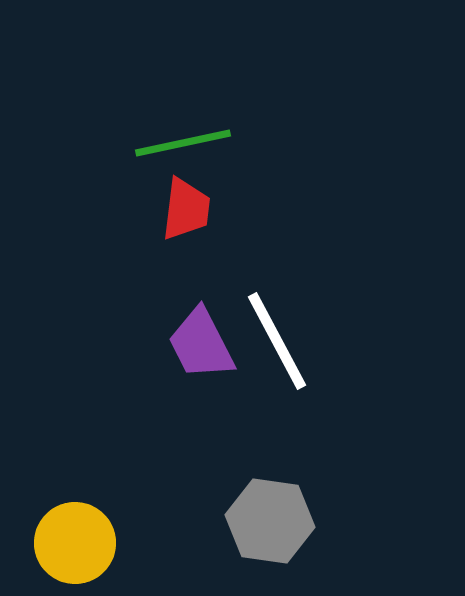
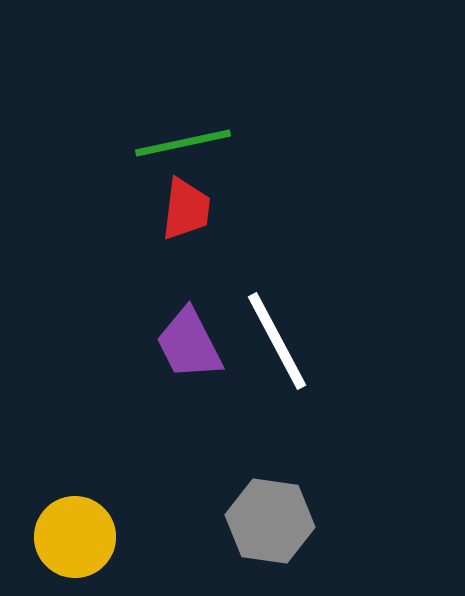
purple trapezoid: moved 12 px left
yellow circle: moved 6 px up
